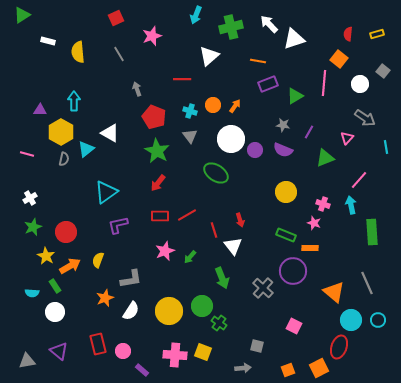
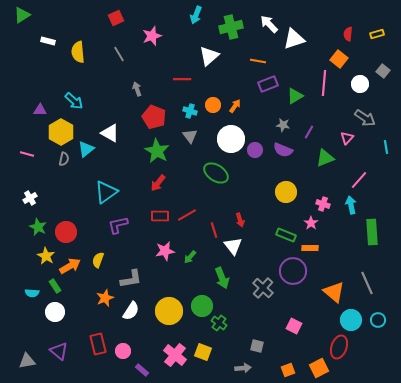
cyan arrow at (74, 101): rotated 132 degrees clockwise
pink star at (314, 223): moved 3 px left; rotated 16 degrees clockwise
green star at (33, 227): moved 5 px right; rotated 24 degrees counterclockwise
pink star at (165, 251): rotated 12 degrees clockwise
pink cross at (175, 355): rotated 35 degrees clockwise
